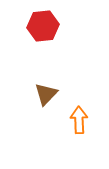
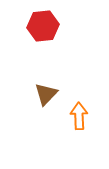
orange arrow: moved 4 px up
